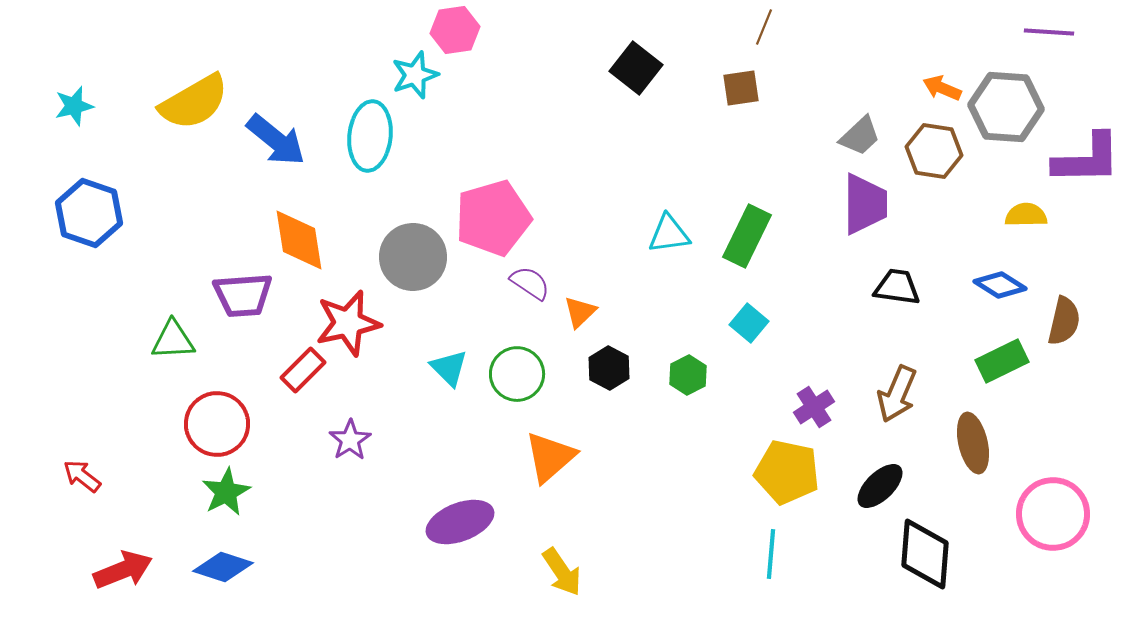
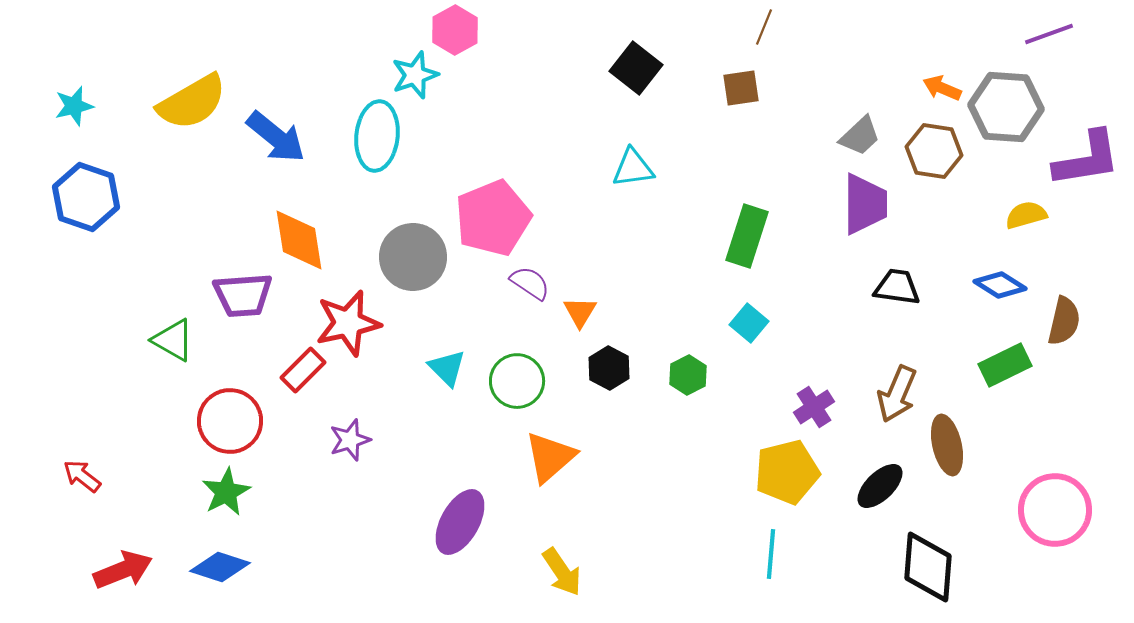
pink hexagon at (455, 30): rotated 21 degrees counterclockwise
purple line at (1049, 32): moved 2 px down; rotated 24 degrees counterclockwise
yellow semicircle at (194, 102): moved 2 px left
cyan ellipse at (370, 136): moved 7 px right
blue arrow at (276, 140): moved 3 px up
purple L-shape at (1087, 159): rotated 8 degrees counterclockwise
blue hexagon at (89, 213): moved 3 px left, 16 px up
yellow semicircle at (1026, 215): rotated 15 degrees counterclockwise
pink pentagon at (493, 218): rotated 6 degrees counterclockwise
cyan triangle at (669, 234): moved 36 px left, 66 px up
green rectangle at (747, 236): rotated 8 degrees counterclockwise
orange triangle at (580, 312): rotated 15 degrees counterclockwise
green triangle at (173, 340): rotated 33 degrees clockwise
green rectangle at (1002, 361): moved 3 px right, 4 px down
cyan triangle at (449, 368): moved 2 px left
green circle at (517, 374): moved 7 px down
red circle at (217, 424): moved 13 px right, 3 px up
purple star at (350, 440): rotated 15 degrees clockwise
brown ellipse at (973, 443): moved 26 px left, 2 px down
yellow pentagon at (787, 472): rotated 26 degrees counterclockwise
pink circle at (1053, 514): moved 2 px right, 4 px up
purple ellipse at (460, 522): rotated 40 degrees counterclockwise
black diamond at (925, 554): moved 3 px right, 13 px down
blue diamond at (223, 567): moved 3 px left
